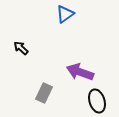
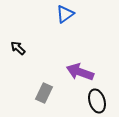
black arrow: moved 3 px left
